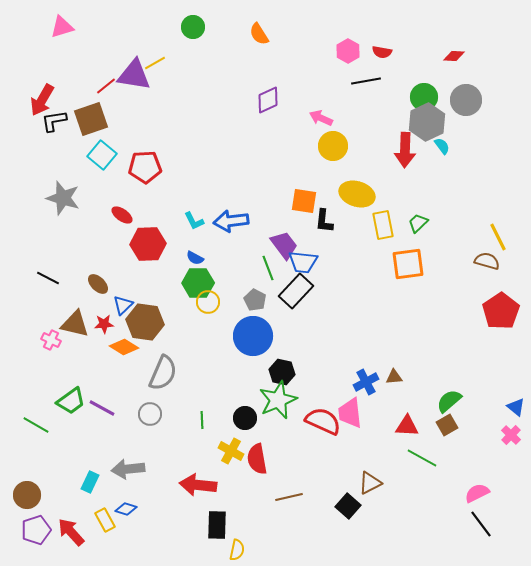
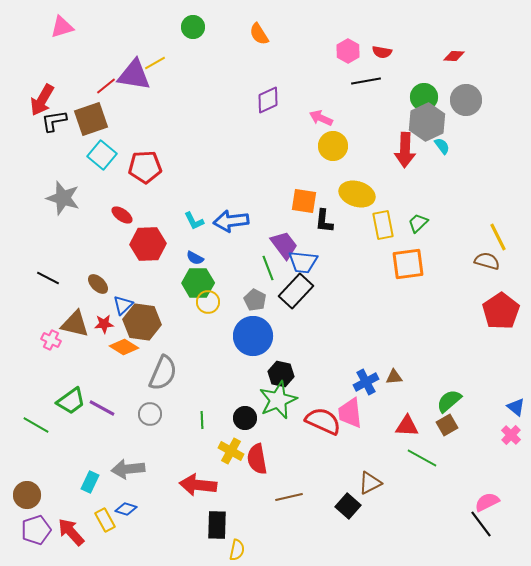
brown hexagon at (145, 322): moved 3 px left
black hexagon at (282, 372): moved 1 px left, 2 px down
pink semicircle at (477, 493): moved 10 px right, 9 px down
